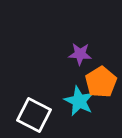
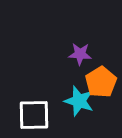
cyan star: rotated 8 degrees counterclockwise
white square: rotated 28 degrees counterclockwise
